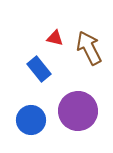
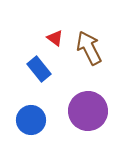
red triangle: rotated 24 degrees clockwise
purple circle: moved 10 px right
